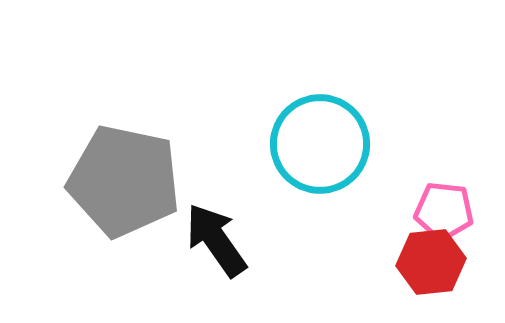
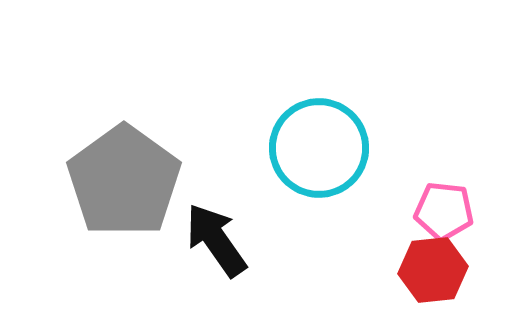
cyan circle: moved 1 px left, 4 px down
gray pentagon: rotated 24 degrees clockwise
red hexagon: moved 2 px right, 8 px down
